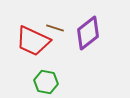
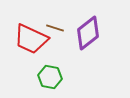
red trapezoid: moved 2 px left, 2 px up
green hexagon: moved 4 px right, 5 px up
